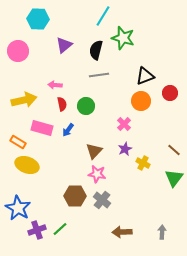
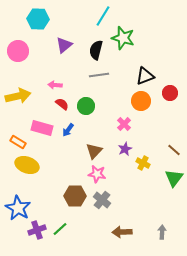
yellow arrow: moved 6 px left, 4 px up
red semicircle: rotated 40 degrees counterclockwise
